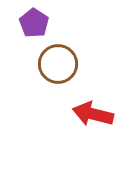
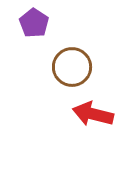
brown circle: moved 14 px right, 3 px down
